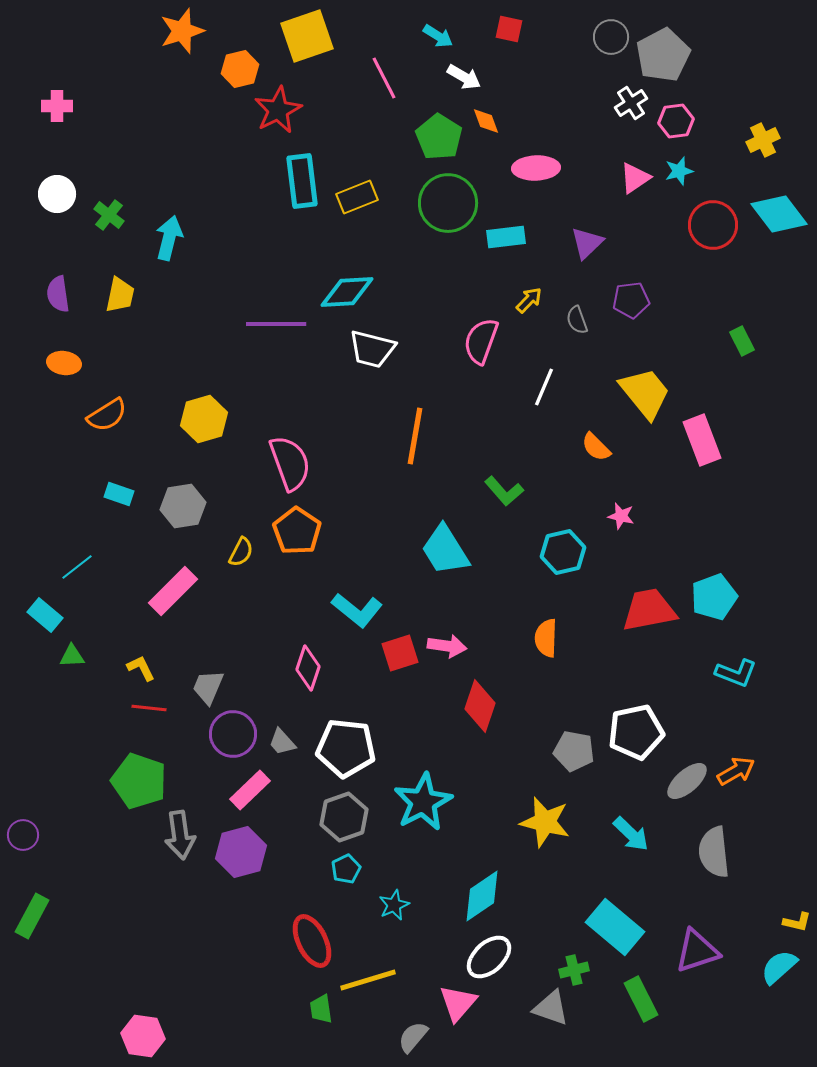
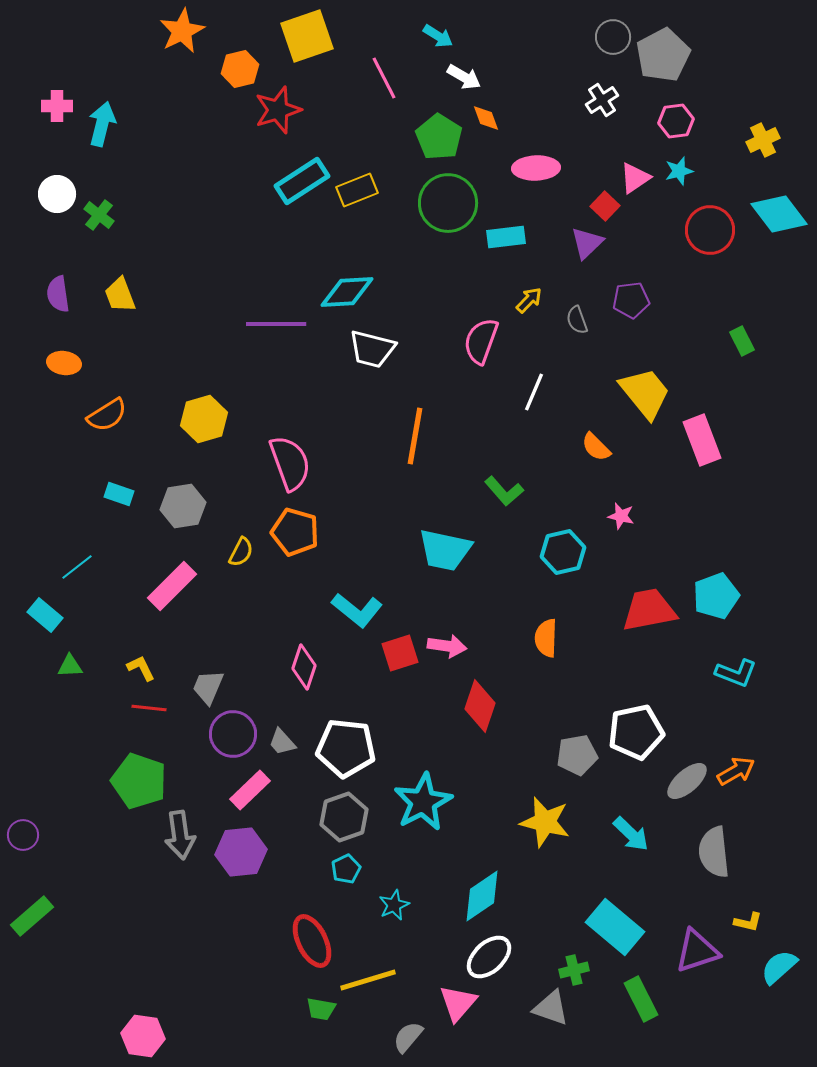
red square at (509, 29): moved 96 px right, 177 px down; rotated 32 degrees clockwise
orange star at (182, 31): rotated 9 degrees counterclockwise
gray circle at (611, 37): moved 2 px right
white cross at (631, 103): moved 29 px left, 3 px up
red star at (278, 110): rotated 9 degrees clockwise
orange diamond at (486, 121): moved 3 px up
cyan rectangle at (302, 181): rotated 64 degrees clockwise
yellow rectangle at (357, 197): moved 7 px up
green cross at (109, 215): moved 10 px left
red circle at (713, 225): moved 3 px left, 5 px down
cyan arrow at (169, 238): moved 67 px left, 114 px up
yellow trapezoid at (120, 295): rotated 147 degrees clockwise
white line at (544, 387): moved 10 px left, 5 px down
orange pentagon at (297, 531): moved 2 px left, 1 px down; rotated 18 degrees counterclockwise
cyan trapezoid at (445, 550): rotated 46 degrees counterclockwise
pink rectangle at (173, 591): moved 1 px left, 5 px up
cyan pentagon at (714, 597): moved 2 px right, 1 px up
green triangle at (72, 656): moved 2 px left, 10 px down
pink diamond at (308, 668): moved 4 px left, 1 px up
gray pentagon at (574, 751): moved 3 px right, 4 px down; rotated 21 degrees counterclockwise
purple hexagon at (241, 852): rotated 9 degrees clockwise
green rectangle at (32, 916): rotated 21 degrees clockwise
yellow L-shape at (797, 922): moved 49 px left
green trapezoid at (321, 1009): rotated 72 degrees counterclockwise
gray semicircle at (413, 1037): moved 5 px left
